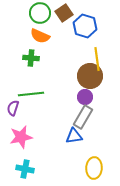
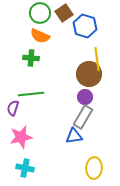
brown circle: moved 1 px left, 2 px up
cyan cross: moved 1 px up
